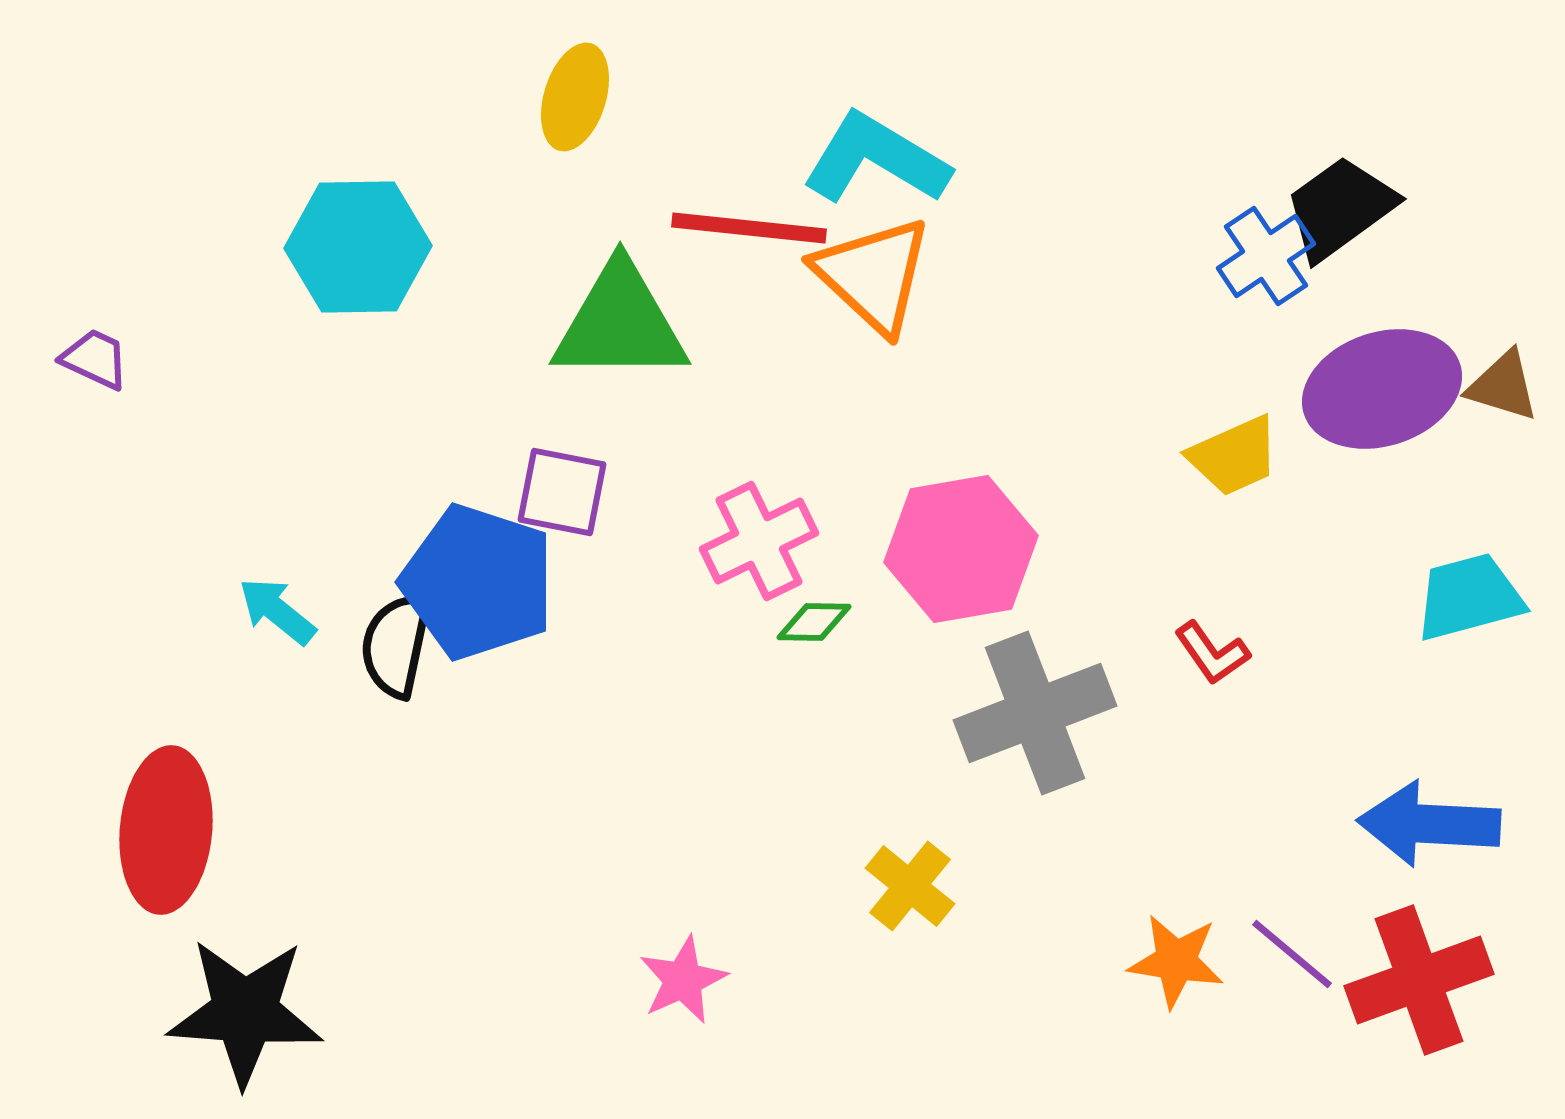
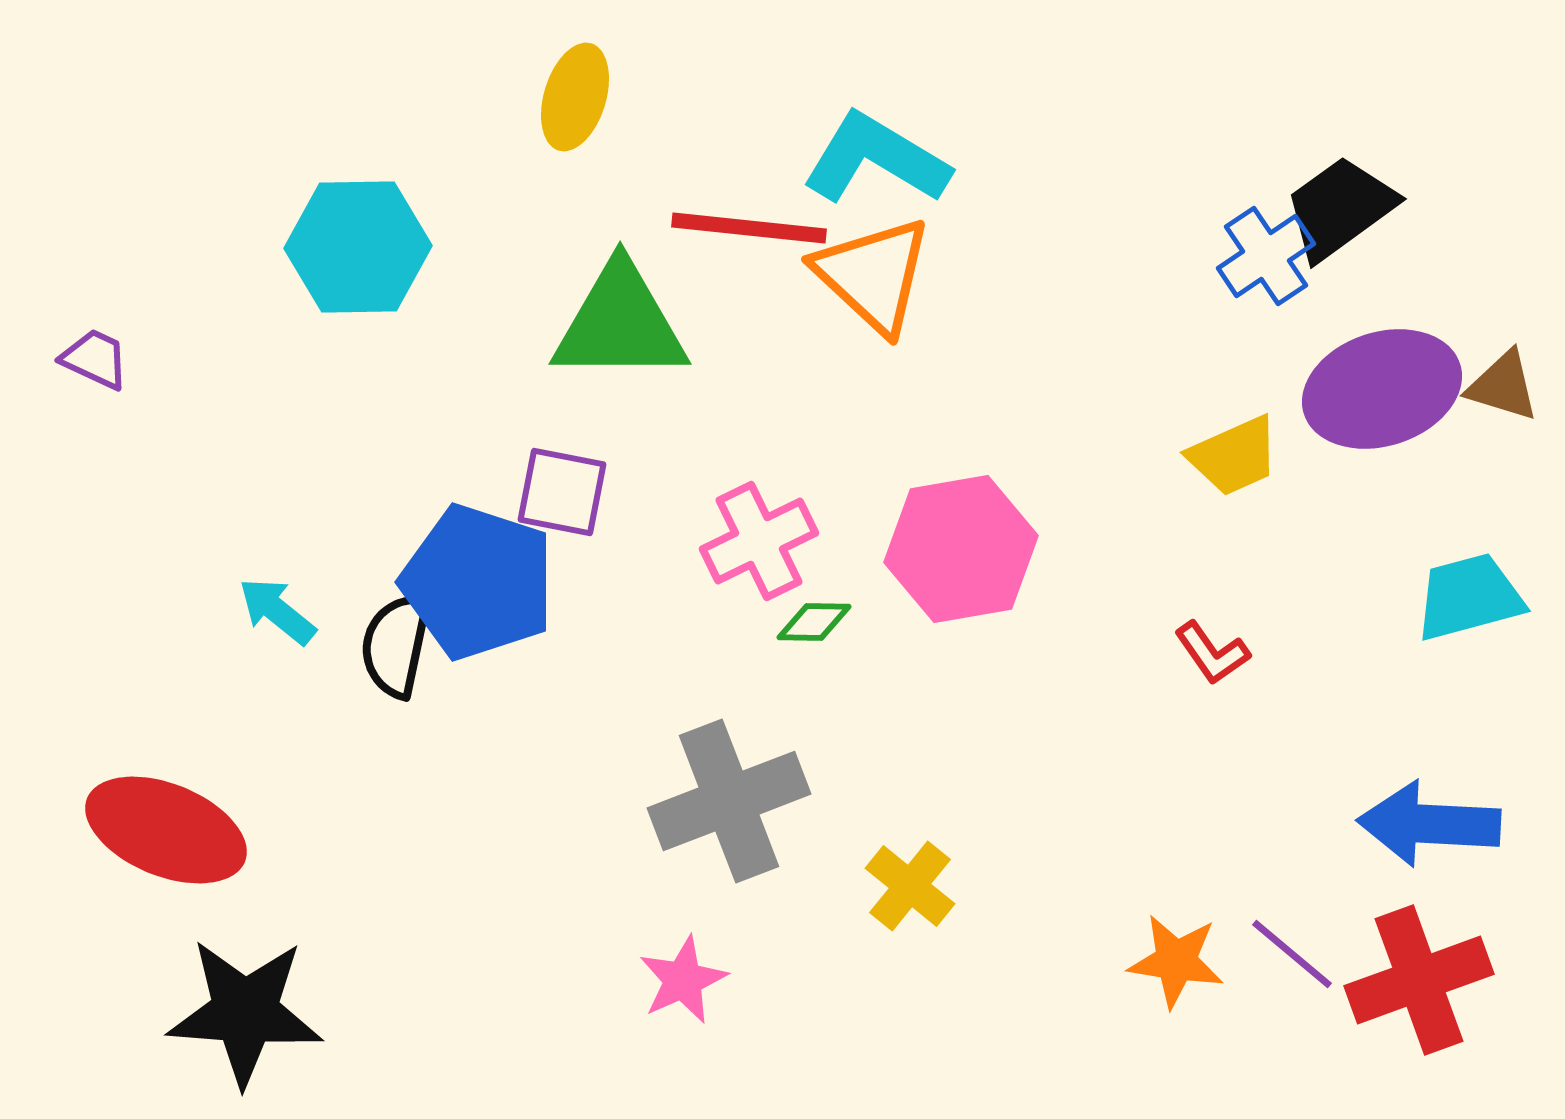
gray cross: moved 306 px left, 88 px down
red ellipse: rotated 73 degrees counterclockwise
